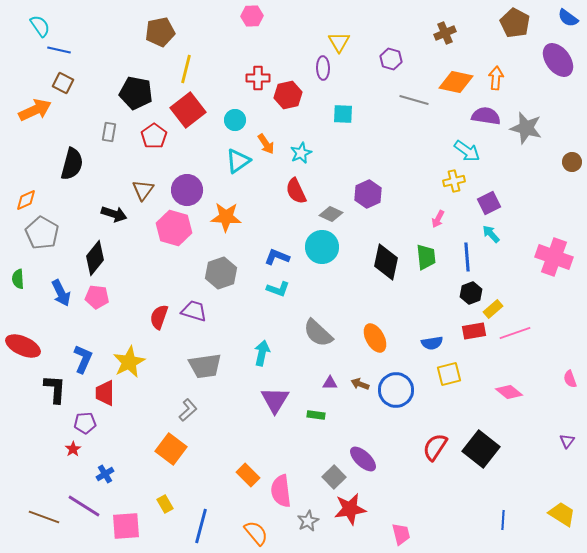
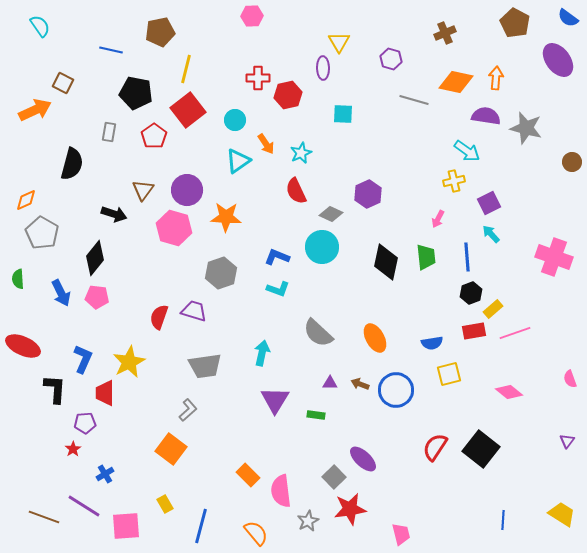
blue line at (59, 50): moved 52 px right
